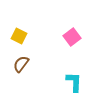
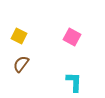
pink square: rotated 24 degrees counterclockwise
